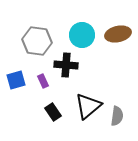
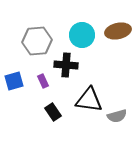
brown ellipse: moved 3 px up
gray hexagon: rotated 12 degrees counterclockwise
blue square: moved 2 px left, 1 px down
black triangle: moved 1 px right, 6 px up; rotated 48 degrees clockwise
gray semicircle: rotated 66 degrees clockwise
